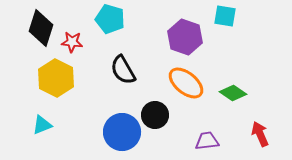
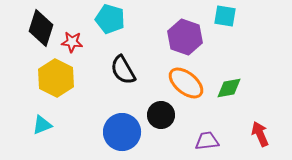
green diamond: moved 4 px left, 5 px up; rotated 44 degrees counterclockwise
black circle: moved 6 px right
